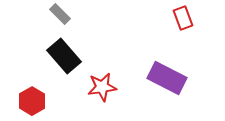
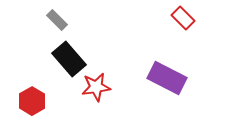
gray rectangle: moved 3 px left, 6 px down
red rectangle: rotated 25 degrees counterclockwise
black rectangle: moved 5 px right, 3 px down
red star: moved 6 px left
